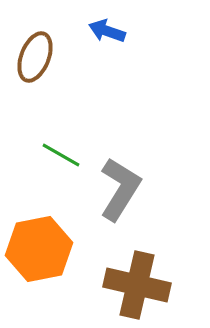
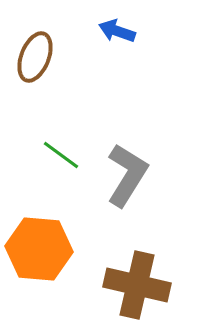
blue arrow: moved 10 px right
green line: rotated 6 degrees clockwise
gray L-shape: moved 7 px right, 14 px up
orange hexagon: rotated 16 degrees clockwise
